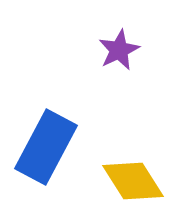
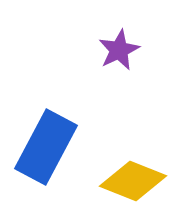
yellow diamond: rotated 36 degrees counterclockwise
